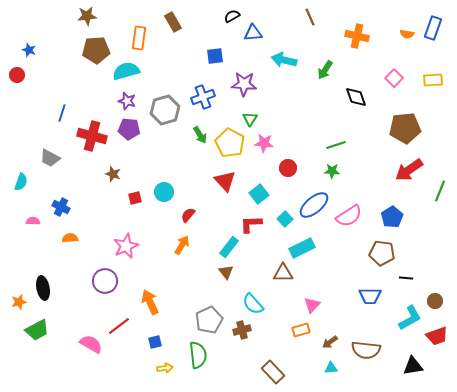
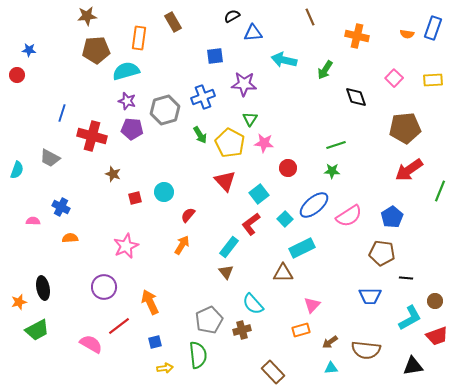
blue star at (29, 50): rotated 16 degrees counterclockwise
purple pentagon at (129, 129): moved 3 px right
cyan semicircle at (21, 182): moved 4 px left, 12 px up
red L-shape at (251, 224): rotated 35 degrees counterclockwise
purple circle at (105, 281): moved 1 px left, 6 px down
